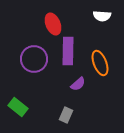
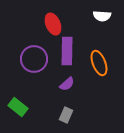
purple rectangle: moved 1 px left
orange ellipse: moved 1 px left
purple semicircle: moved 11 px left
